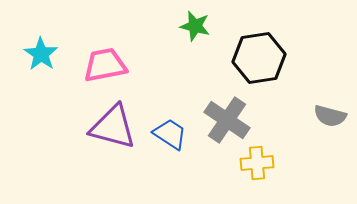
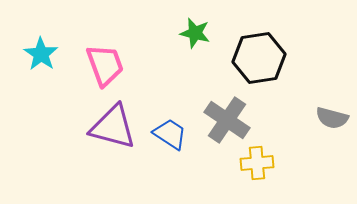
green star: moved 7 px down
pink trapezoid: rotated 81 degrees clockwise
gray semicircle: moved 2 px right, 2 px down
